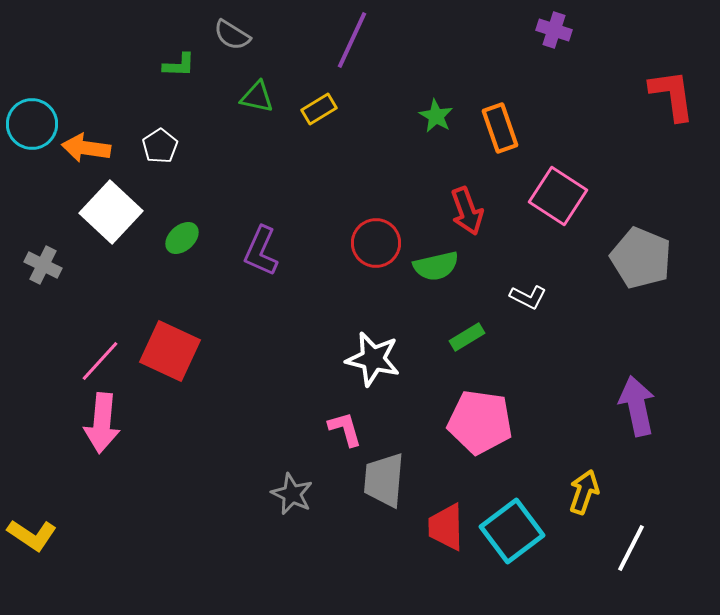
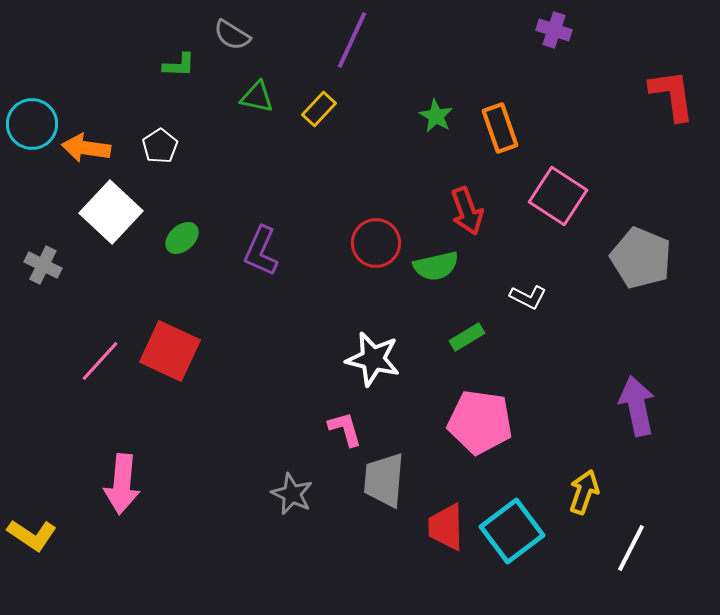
yellow rectangle: rotated 16 degrees counterclockwise
pink arrow: moved 20 px right, 61 px down
